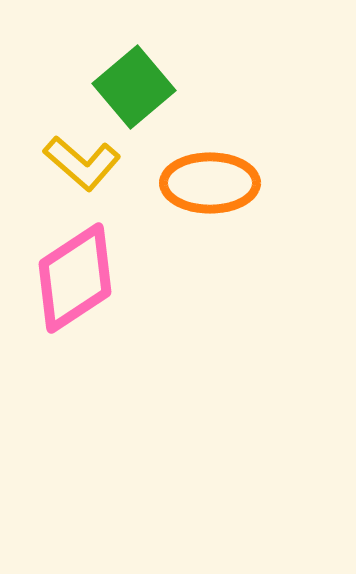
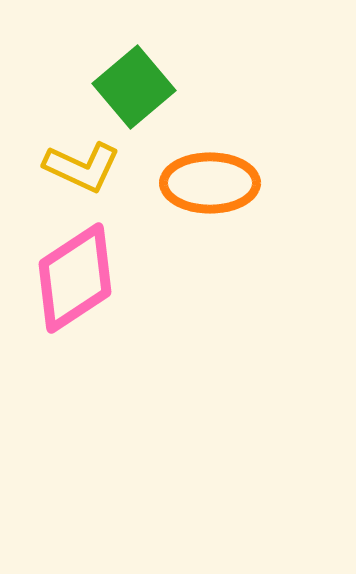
yellow L-shape: moved 4 px down; rotated 16 degrees counterclockwise
